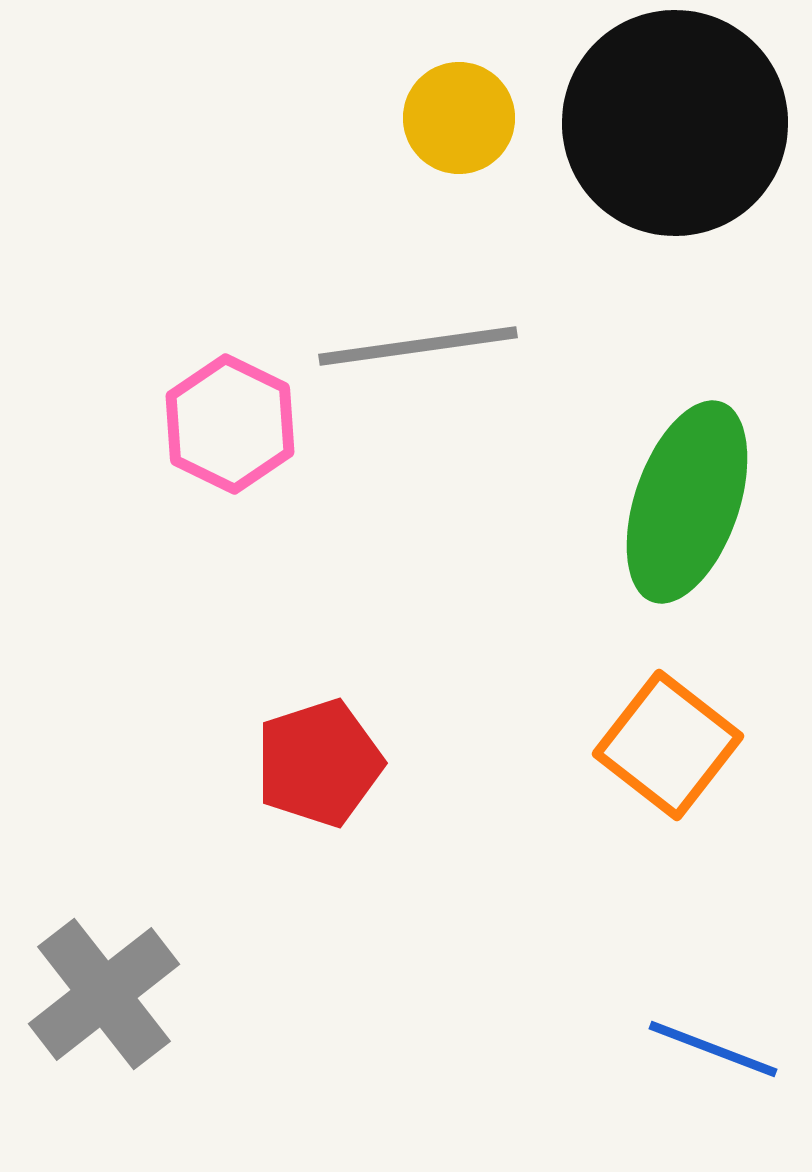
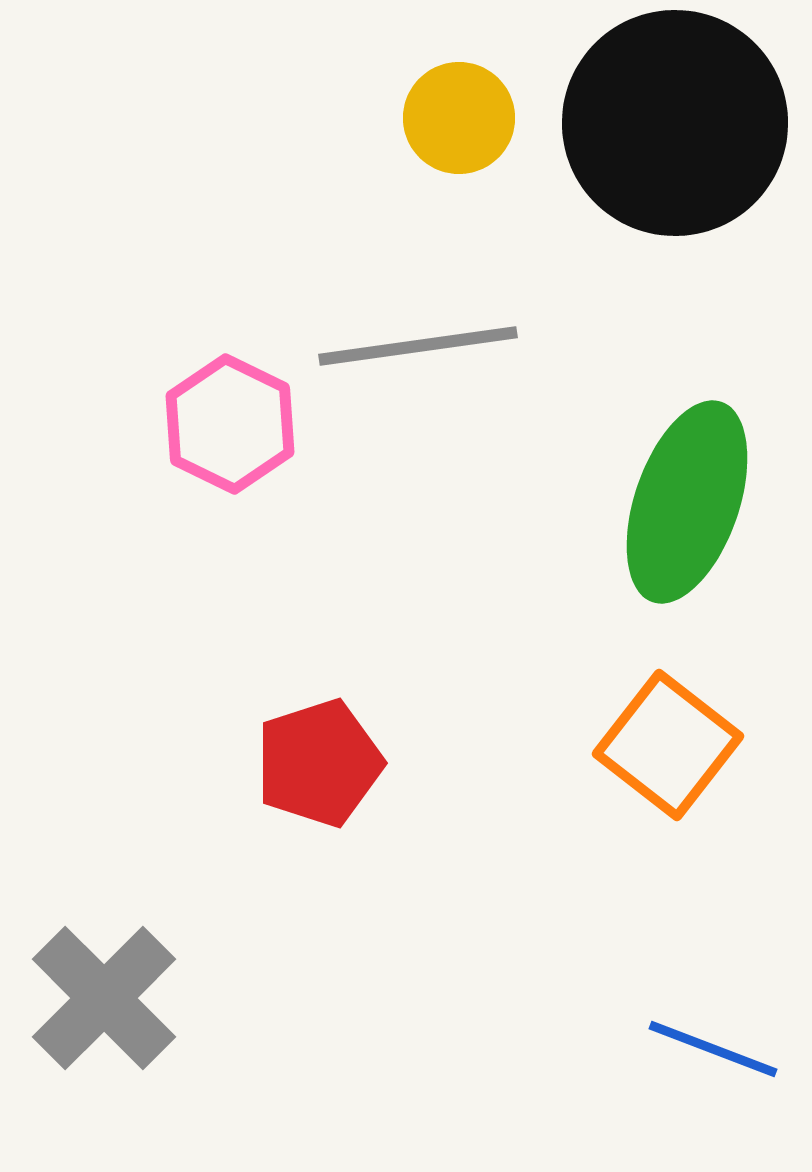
gray cross: moved 4 px down; rotated 7 degrees counterclockwise
